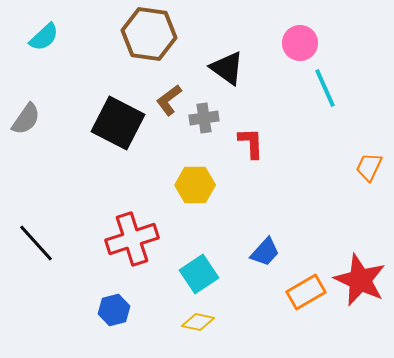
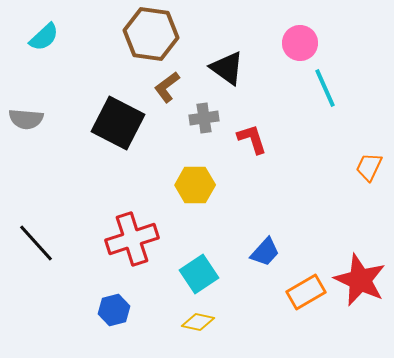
brown hexagon: moved 2 px right
brown L-shape: moved 2 px left, 13 px up
gray semicircle: rotated 60 degrees clockwise
red L-shape: moved 1 px right, 4 px up; rotated 16 degrees counterclockwise
